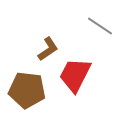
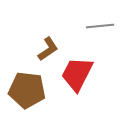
gray line: rotated 40 degrees counterclockwise
red trapezoid: moved 2 px right, 1 px up
